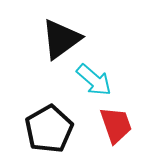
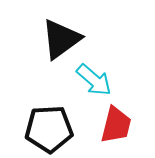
red trapezoid: rotated 33 degrees clockwise
black pentagon: rotated 27 degrees clockwise
